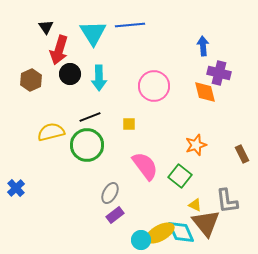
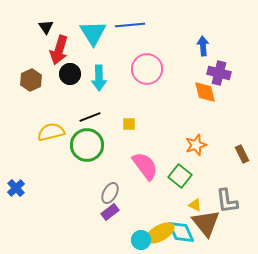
pink circle: moved 7 px left, 17 px up
purple rectangle: moved 5 px left, 3 px up
